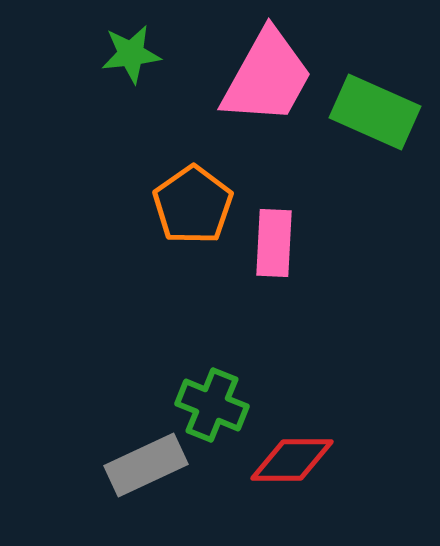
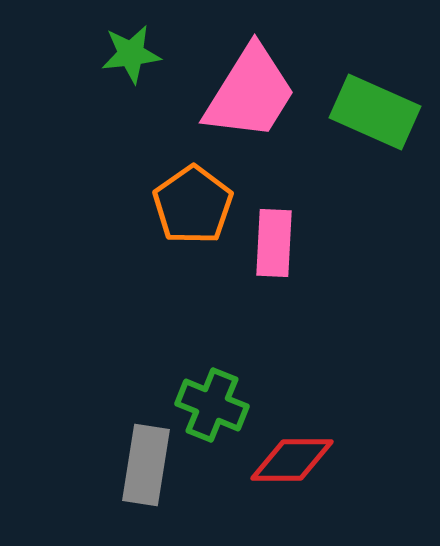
pink trapezoid: moved 17 px left, 16 px down; rotated 3 degrees clockwise
gray rectangle: rotated 56 degrees counterclockwise
